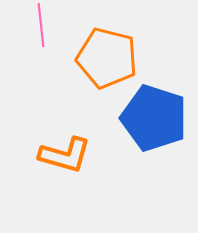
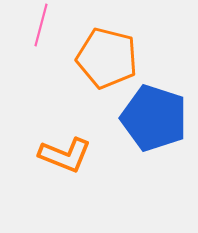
pink line: rotated 21 degrees clockwise
orange L-shape: rotated 6 degrees clockwise
